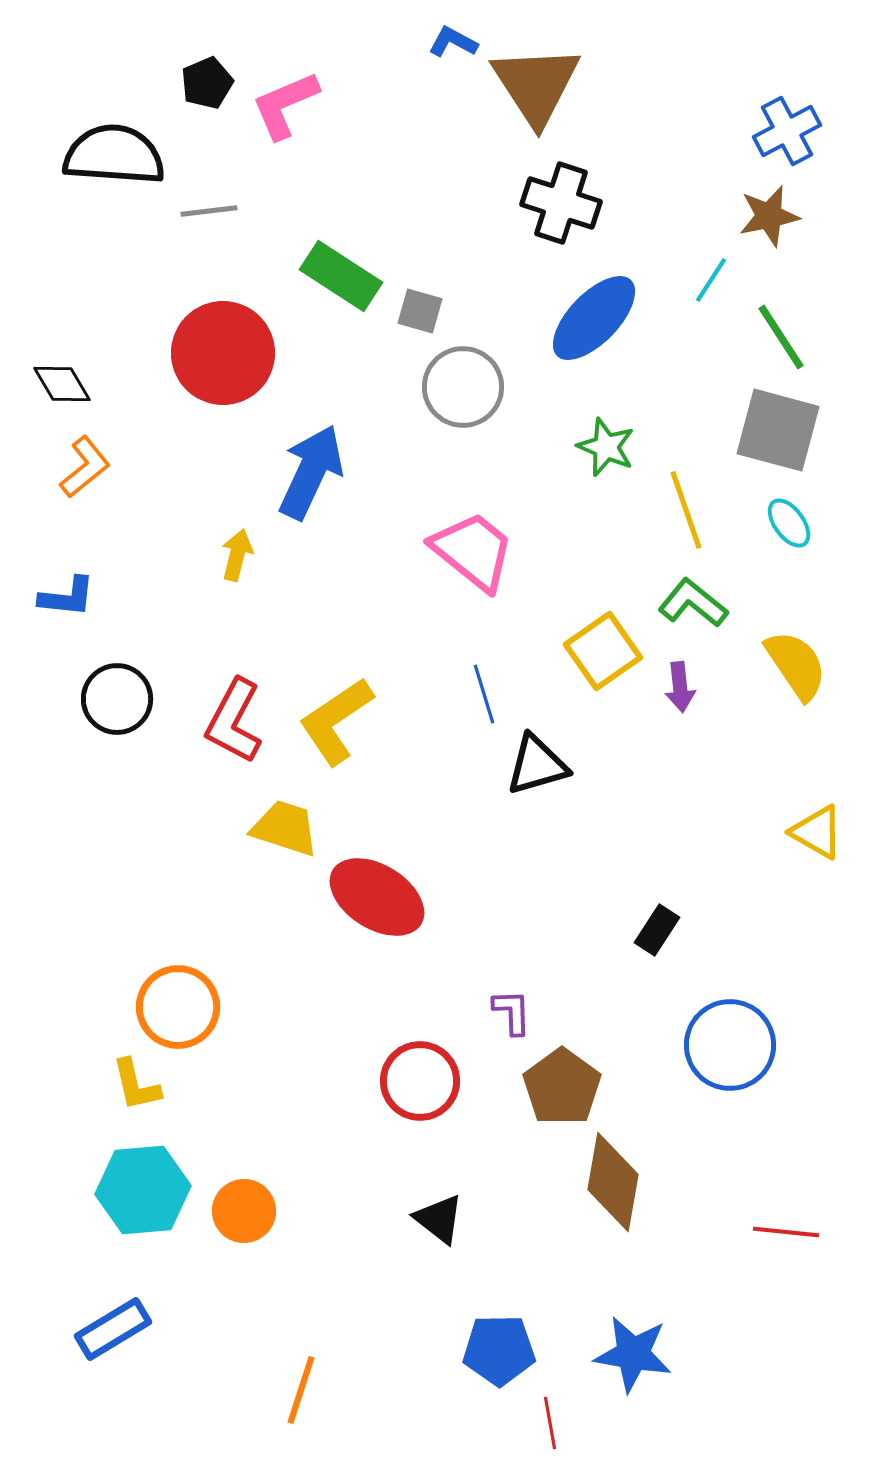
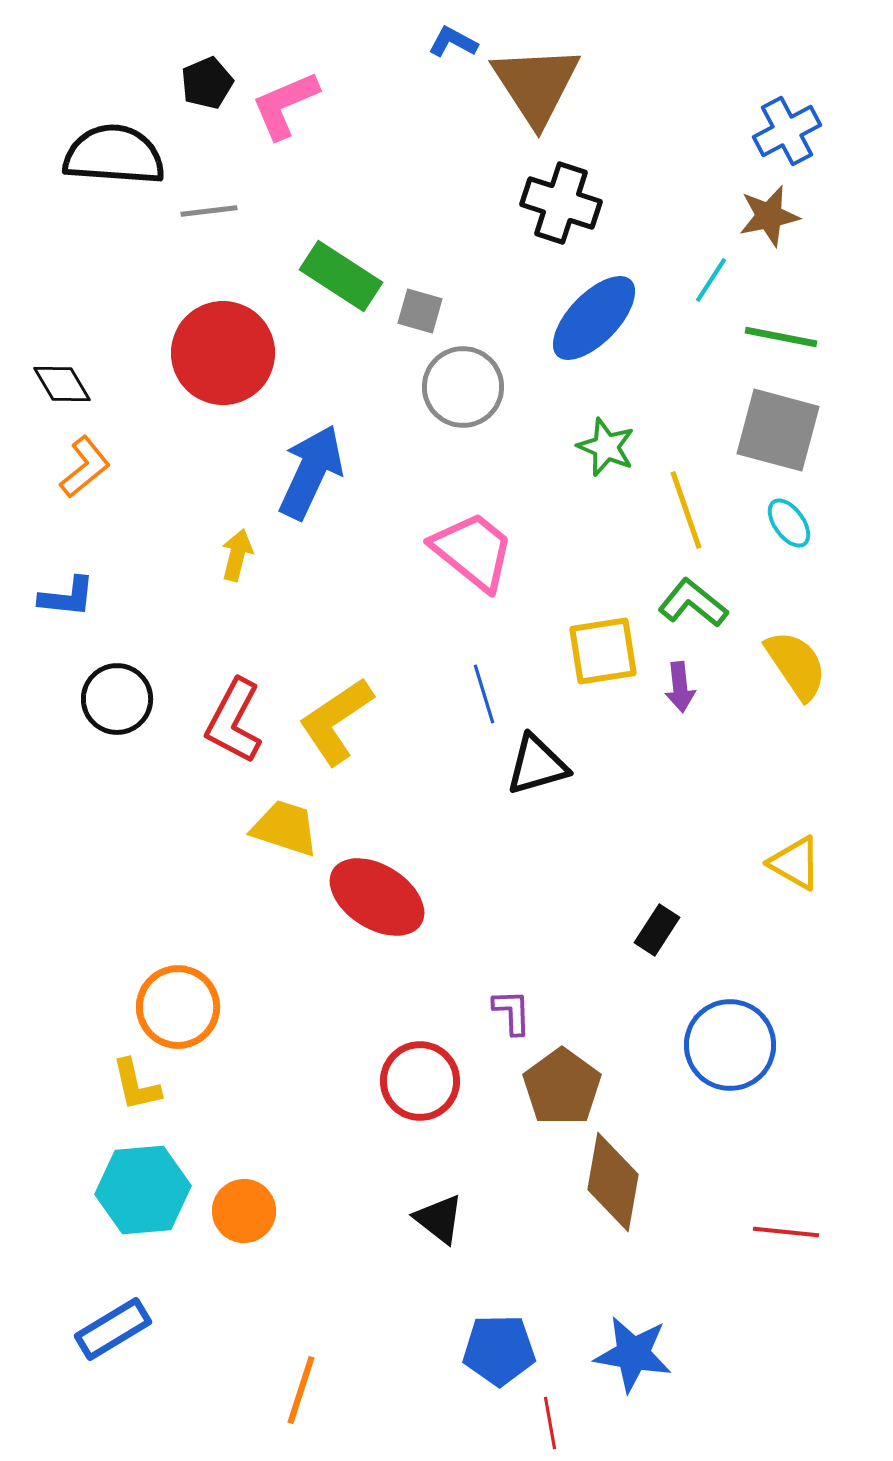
green line at (781, 337): rotated 46 degrees counterclockwise
yellow square at (603, 651): rotated 26 degrees clockwise
yellow triangle at (817, 832): moved 22 px left, 31 px down
